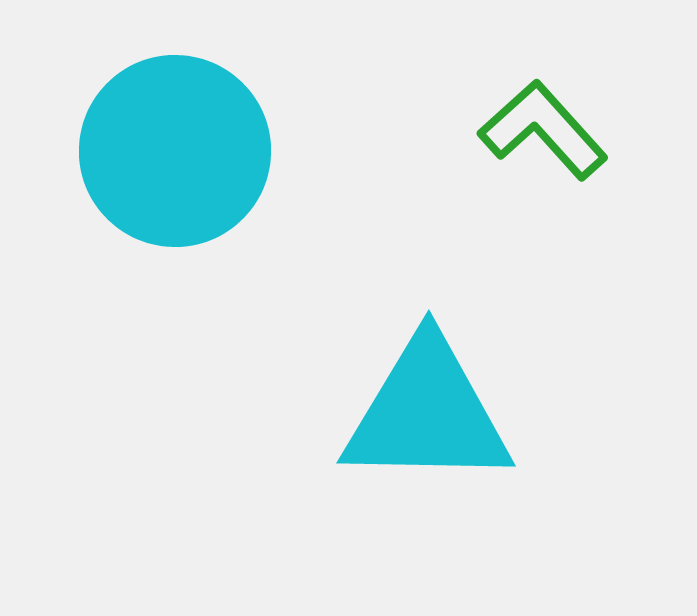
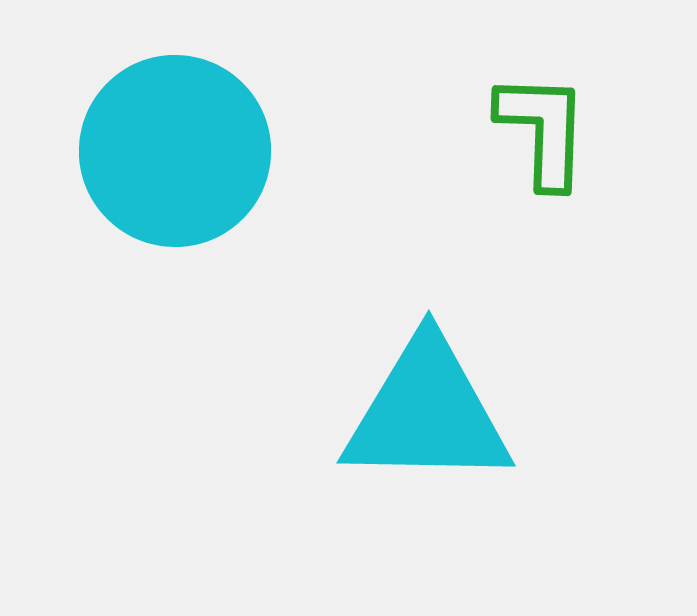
green L-shape: rotated 44 degrees clockwise
